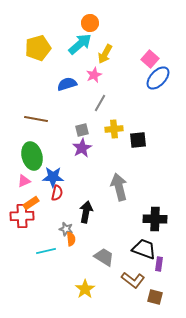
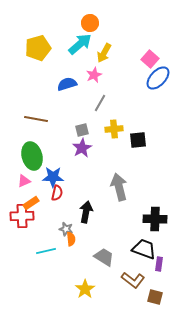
yellow arrow: moved 1 px left, 1 px up
